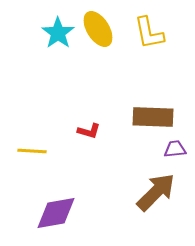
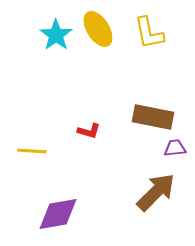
cyan star: moved 2 px left, 2 px down
brown rectangle: rotated 9 degrees clockwise
purple trapezoid: moved 1 px up
purple diamond: moved 2 px right, 1 px down
